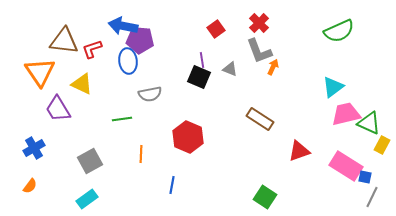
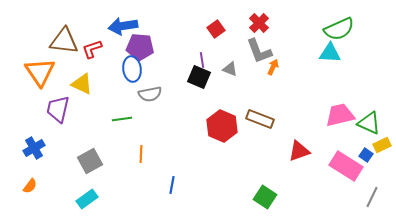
blue arrow: rotated 20 degrees counterclockwise
green semicircle: moved 2 px up
purple pentagon: moved 7 px down
blue ellipse: moved 4 px right, 8 px down
cyan triangle: moved 3 px left, 34 px up; rotated 40 degrees clockwise
purple trapezoid: rotated 44 degrees clockwise
pink trapezoid: moved 6 px left, 1 px down
brown rectangle: rotated 12 degrees counterclockwise
red hexagon: moved 34 px right, 11 px up
yellow rectangle: rotated 36 degrees clockwise
blue square: moved 1 px right, 22 px up; rotated 24 degrees clockwise
